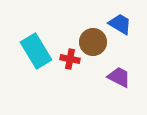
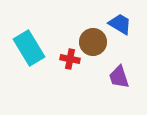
cyan rectangle: moved 7 px left, 3 px up
purple trapezoid: rotated 135 degrees counterclockwise
